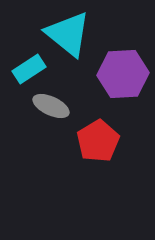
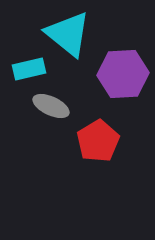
cyan rectangle: rotated 20 degrees clockwise
